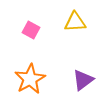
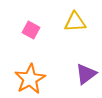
purple triangle: moved 3 px right, 6 px up
